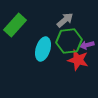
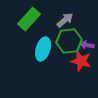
green rectangle: moved 14 px right, 6 px up
purple arrow: rotated 24 degrees clockwise
red star: moved 3 px right, 1 px down
